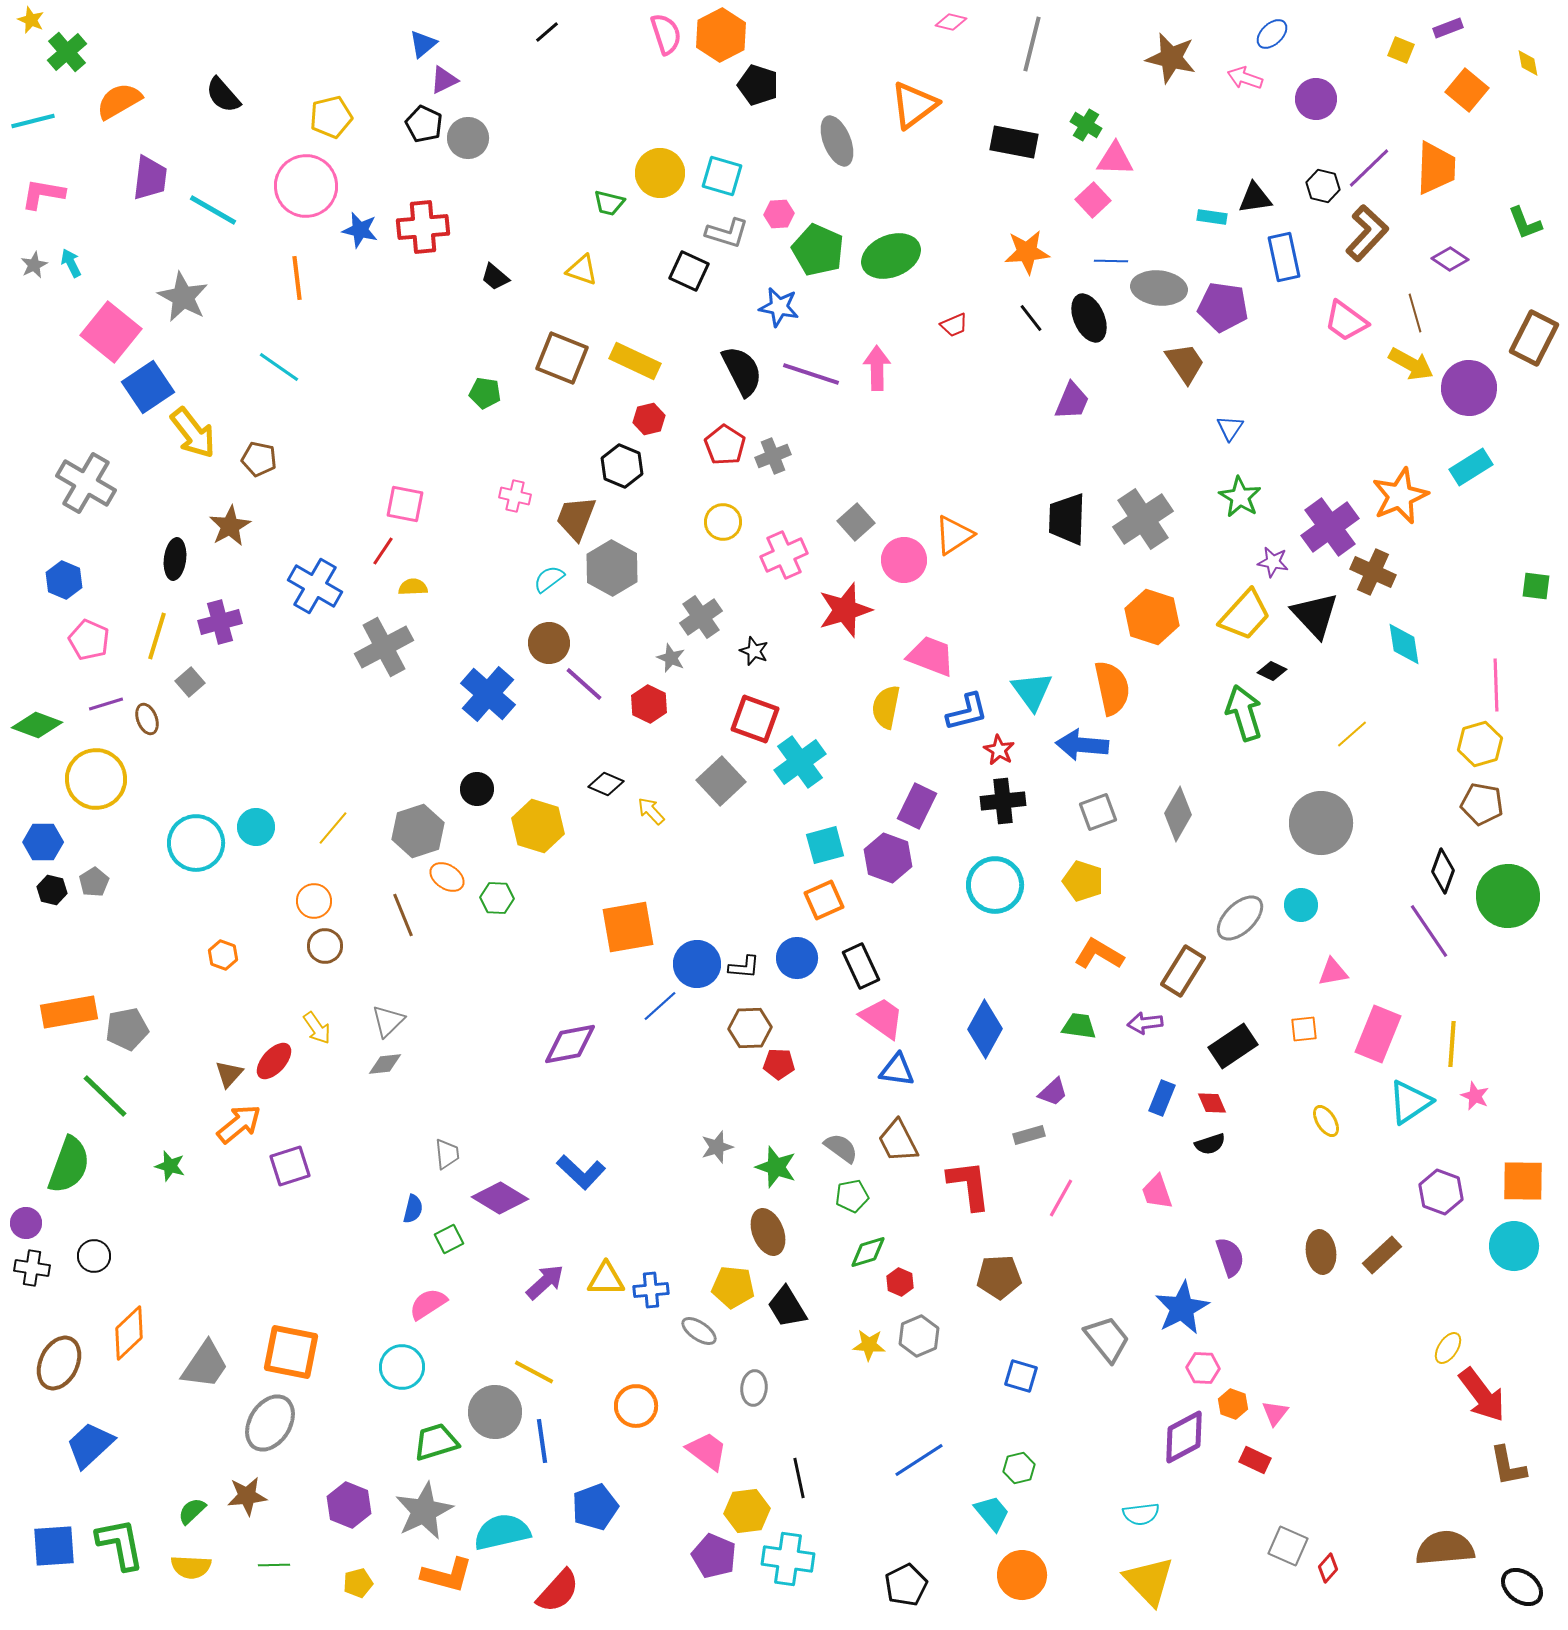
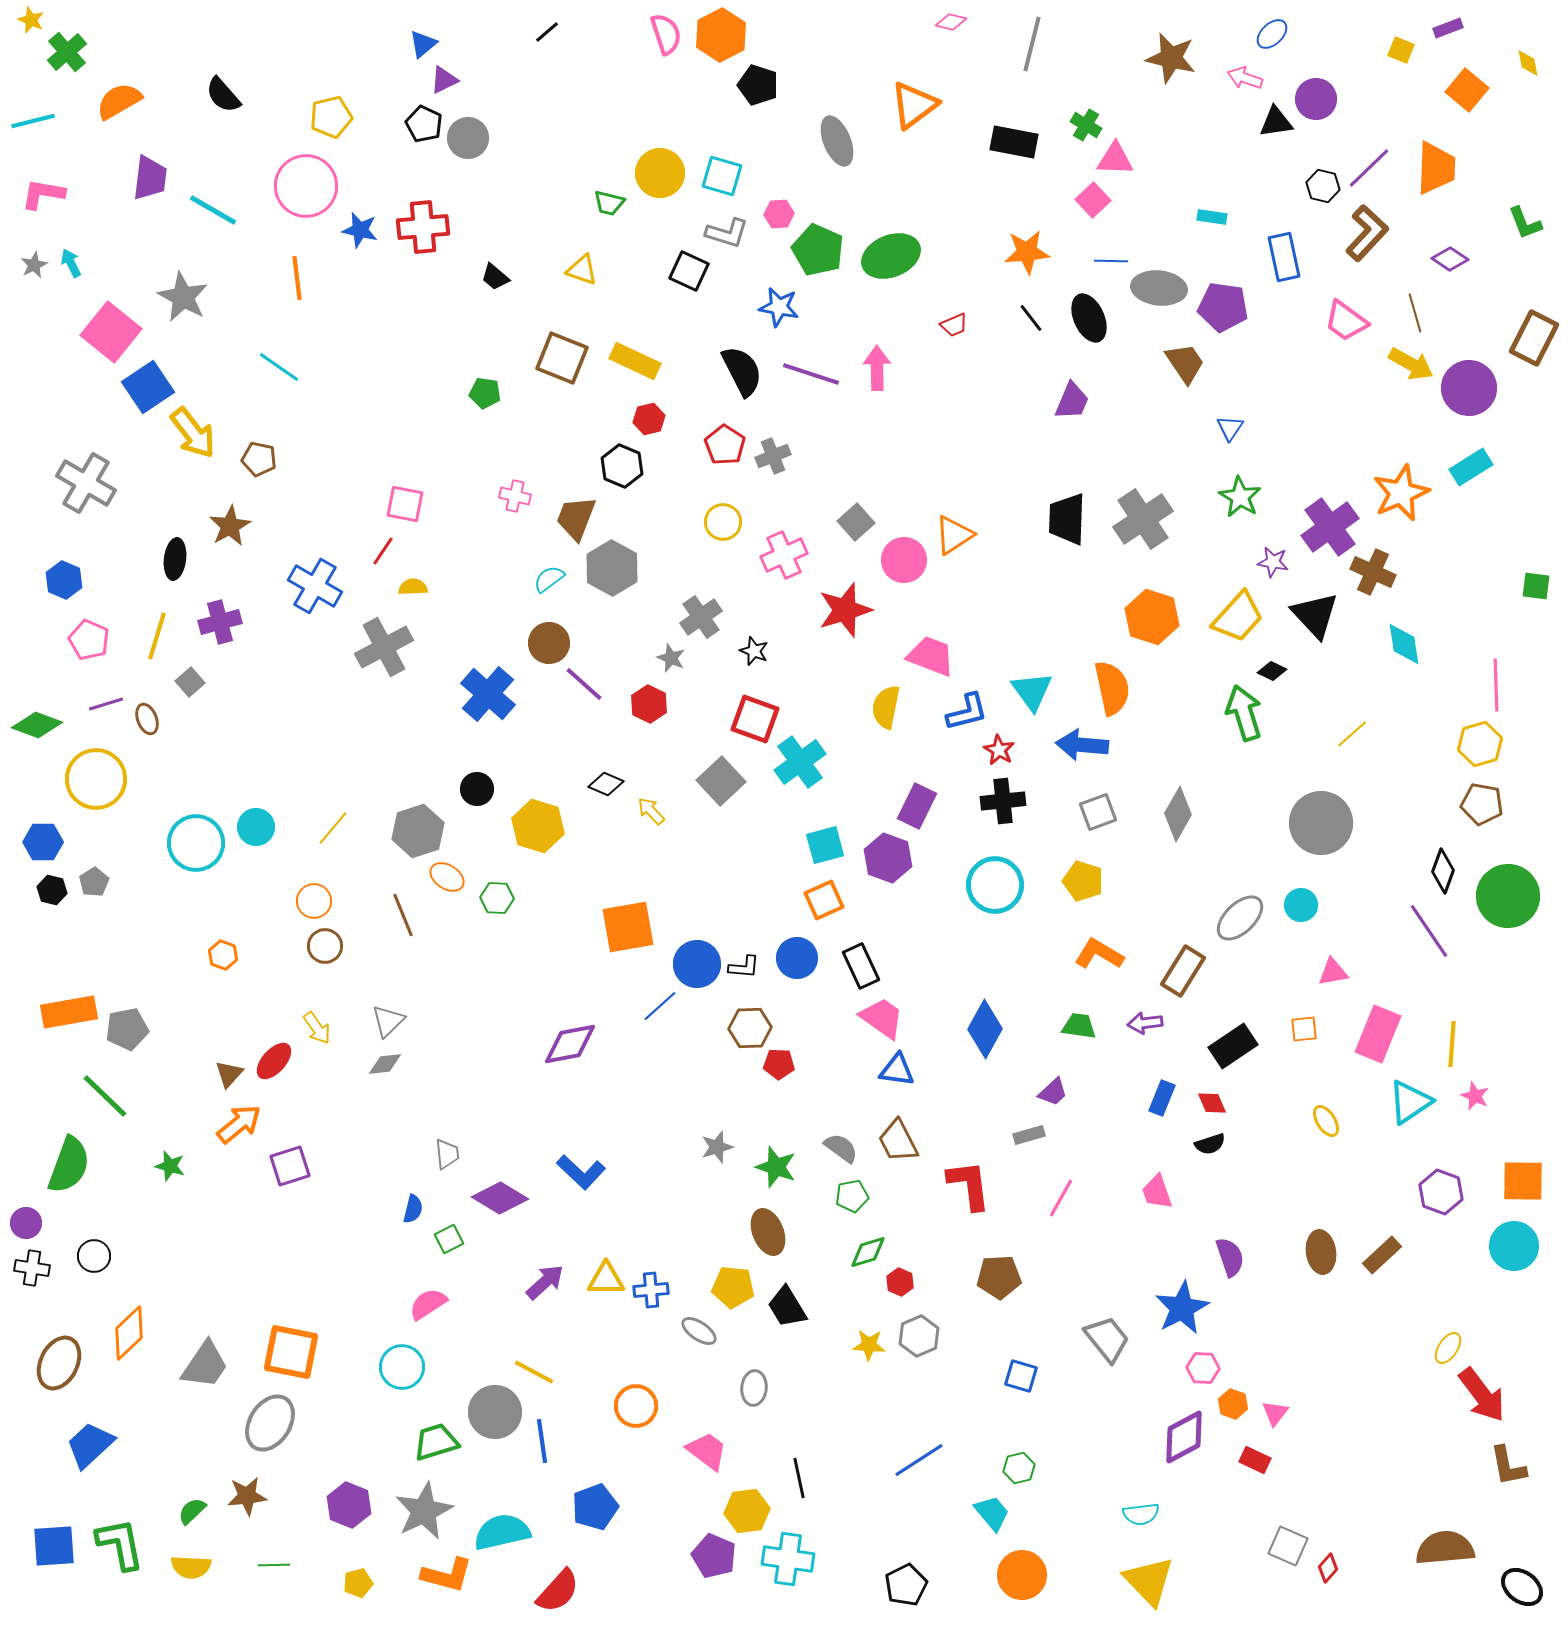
black triangle at (1255, 198): moved 21 px right, 76 px up
orange star at (1400, 496): moved 1 px right, 3 px up
yellow trapezoid at (1245, 615): moved 7 px left, 2 px down
